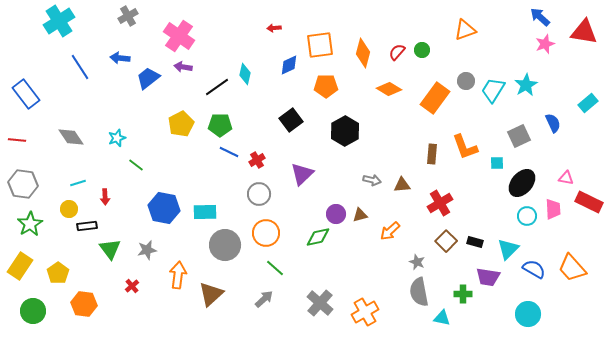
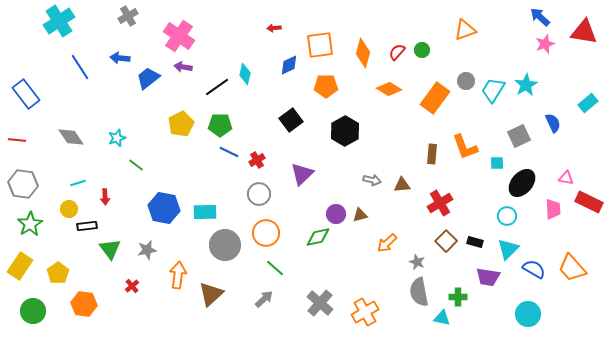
cyan circle at (527, 216): moved 20 px left
orange arrow at (390, 231): moved 3 px left, 12 px down
green cross at (463, 294): moved 5 px left, 3 px down
